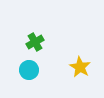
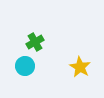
cyan circle: moved 4 px left, 4 px up
